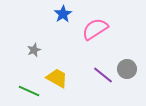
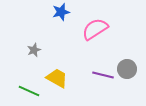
blue star: moved 2 px left, 2 px up; rotated 18 degrees clockwise
purple line: rotated 25 degrees counterclockwise
